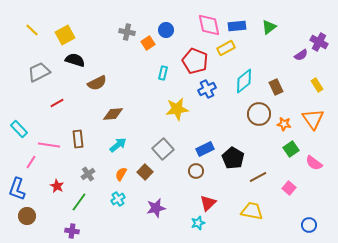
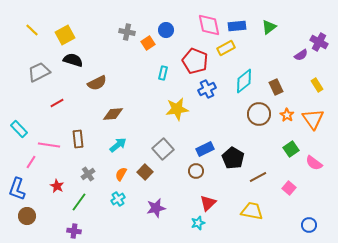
black semicircle at (75, 60): moved 2 px left
orange star at (284, 124): moved 3 px right, 9 px up; rotated 24 degrees clockwise
purple cross at (72, 231): moved 2 px right
